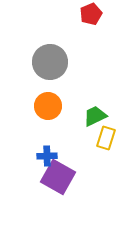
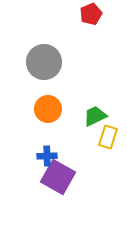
gray circle: moved 6 px left
orange circle: moved 3 px down
yellow rectangle: moved 2 px right, 1 px up
